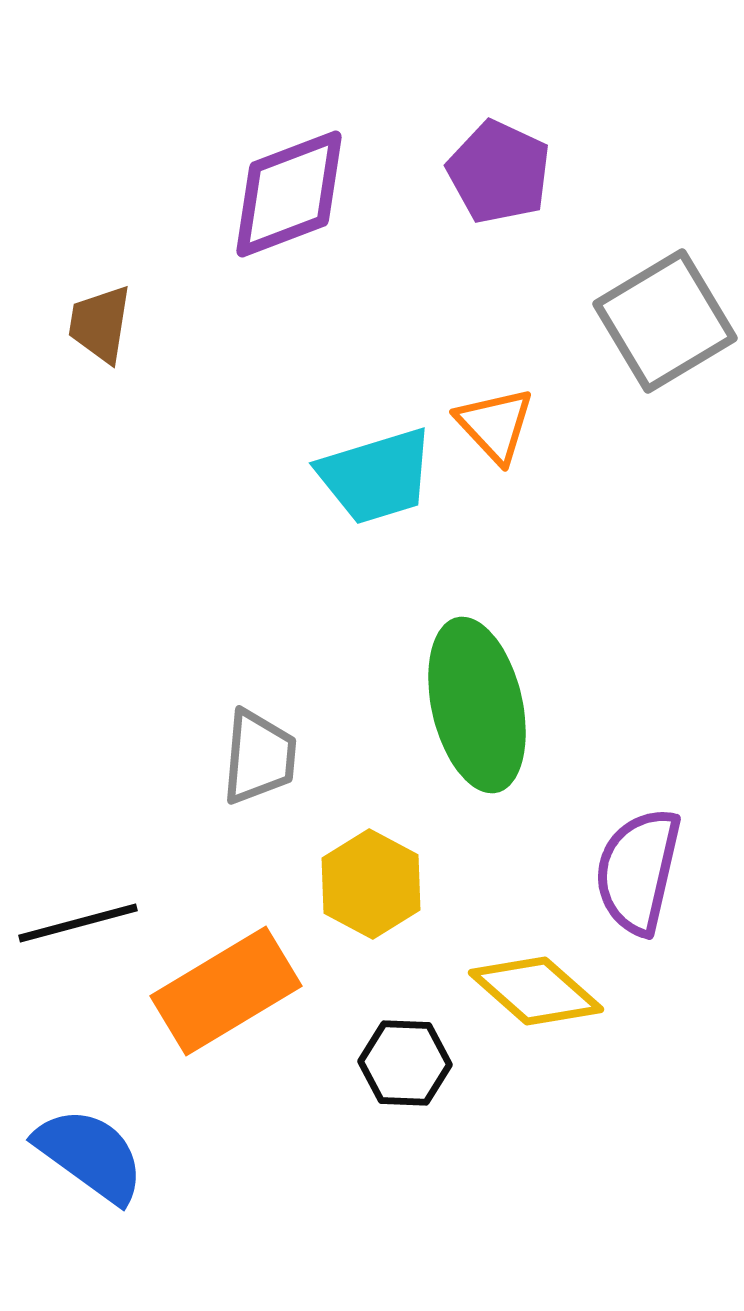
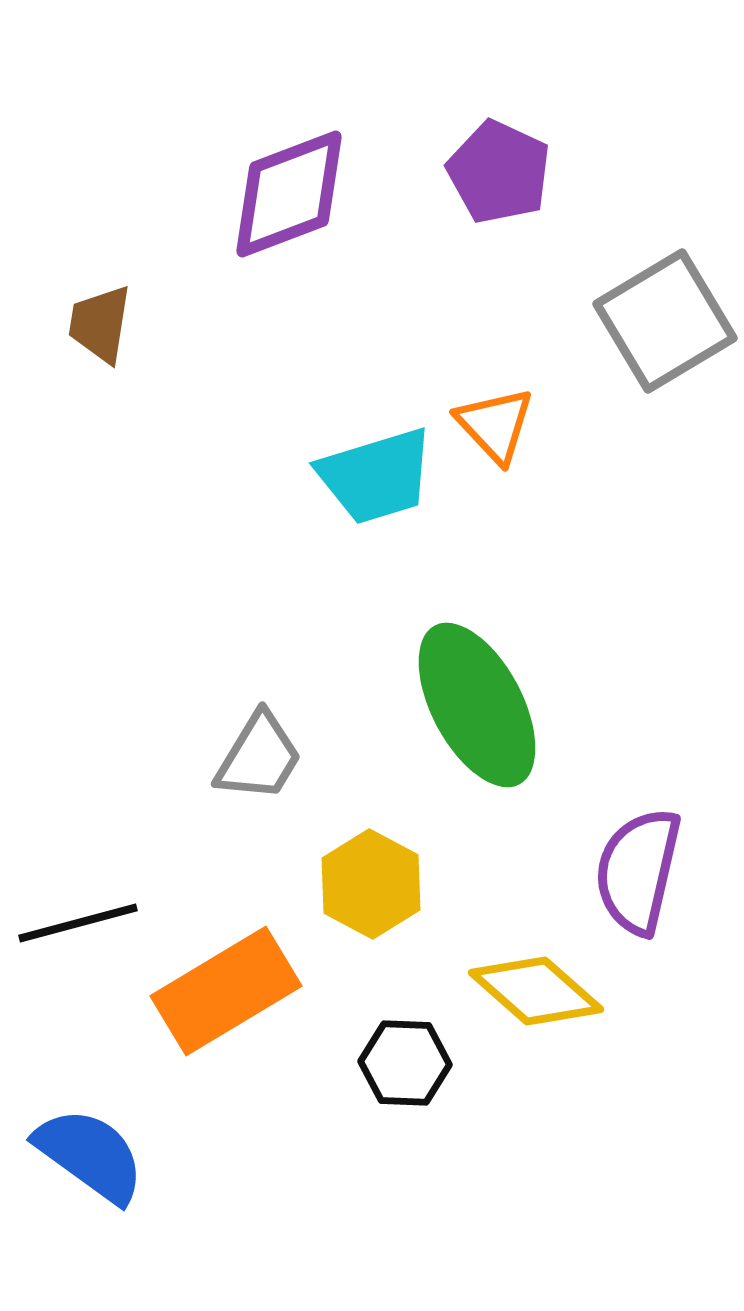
green ellipse: rotated 15 degrees counterclockwise
gray trapezoid: rotated 26 degrees clockwise
